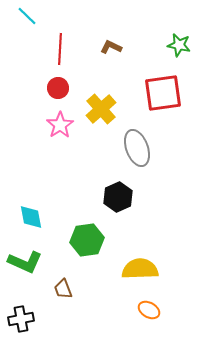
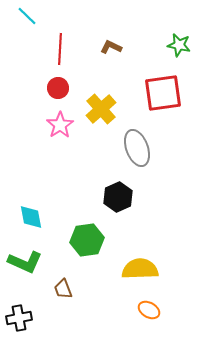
black cross: moved 2 px left, 1 px up
